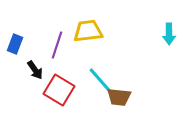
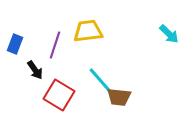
cyan arrow: rotated 45 degrees counterclockwise
purple line: moved 2 px left
red square: moved 5 px down
